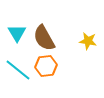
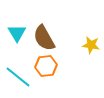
yellow star: moved 3 px right, 4 px down
cyan line: moved 7 px down
